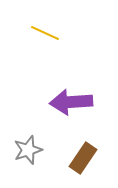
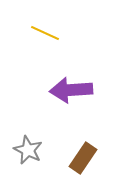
purple arrow: moved 12 px up
gray star: rotated 28 degrees counterclockwise
